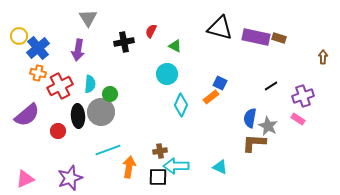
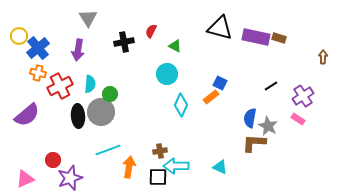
purple cross: rotated 15 degrees counterclockwise
red circle: moved 5 px left, 29 px down
